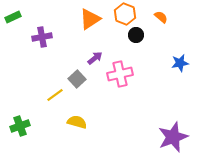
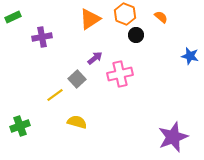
blue star: moved 10 px right, 7 px up; rotated 24 degrees clockwise
